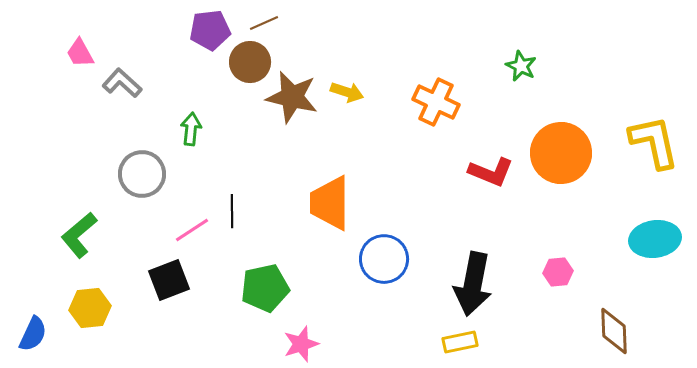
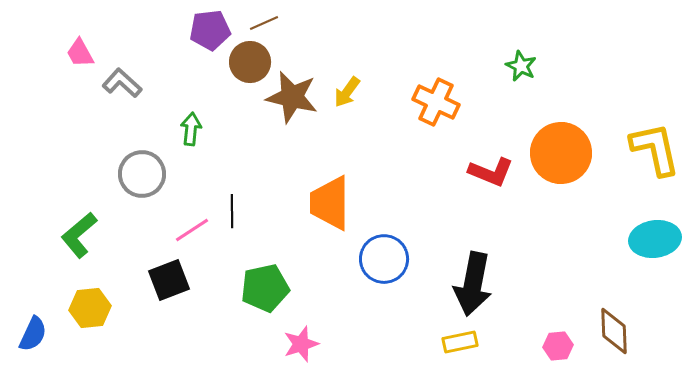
yellow arrow: rotated 108 degrees clockwise
yellow L-shape: moved 1 px right, 7 px down
pink hexagon: moved 74 px down
